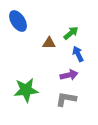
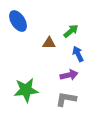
green arrow: moved 2 px up
